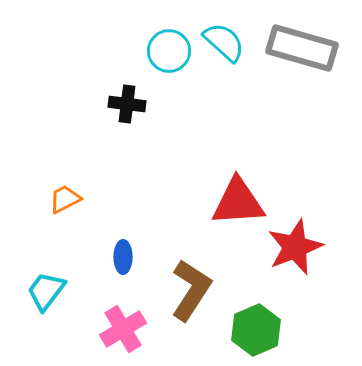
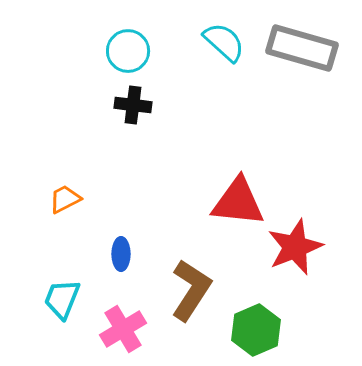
cyan circle: moved 41 px left
black cross: moved 6 px right, 1 px down
red triangle: rotated 10 degrees clockwise
blue ellipse: moved 2 px left, 3 px up
cyan trapezoid: moved 16 px right, 8 px down; rotated 15 degrees counterclockwise
